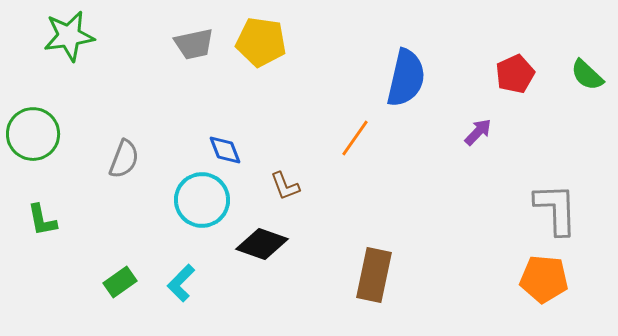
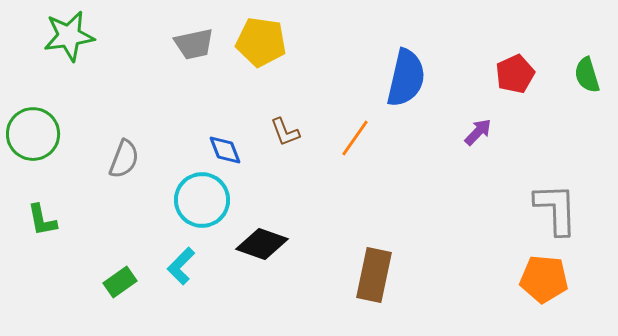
green semicircle: rotated 30 degrees clockwise
brown L-shape: moved 54 px up
cyan L-shape: moved 17 px up
